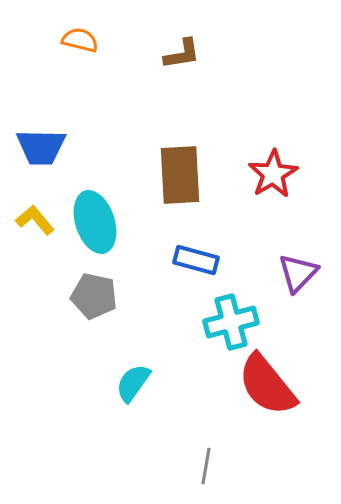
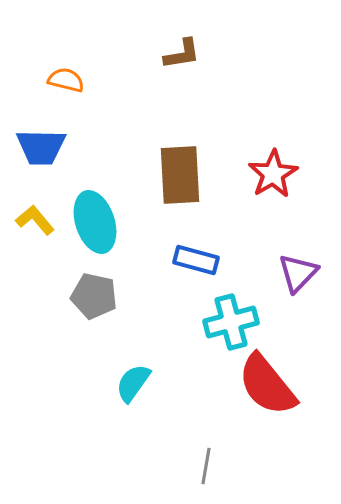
orange semicircle: moved 14 px left, 40 px down
